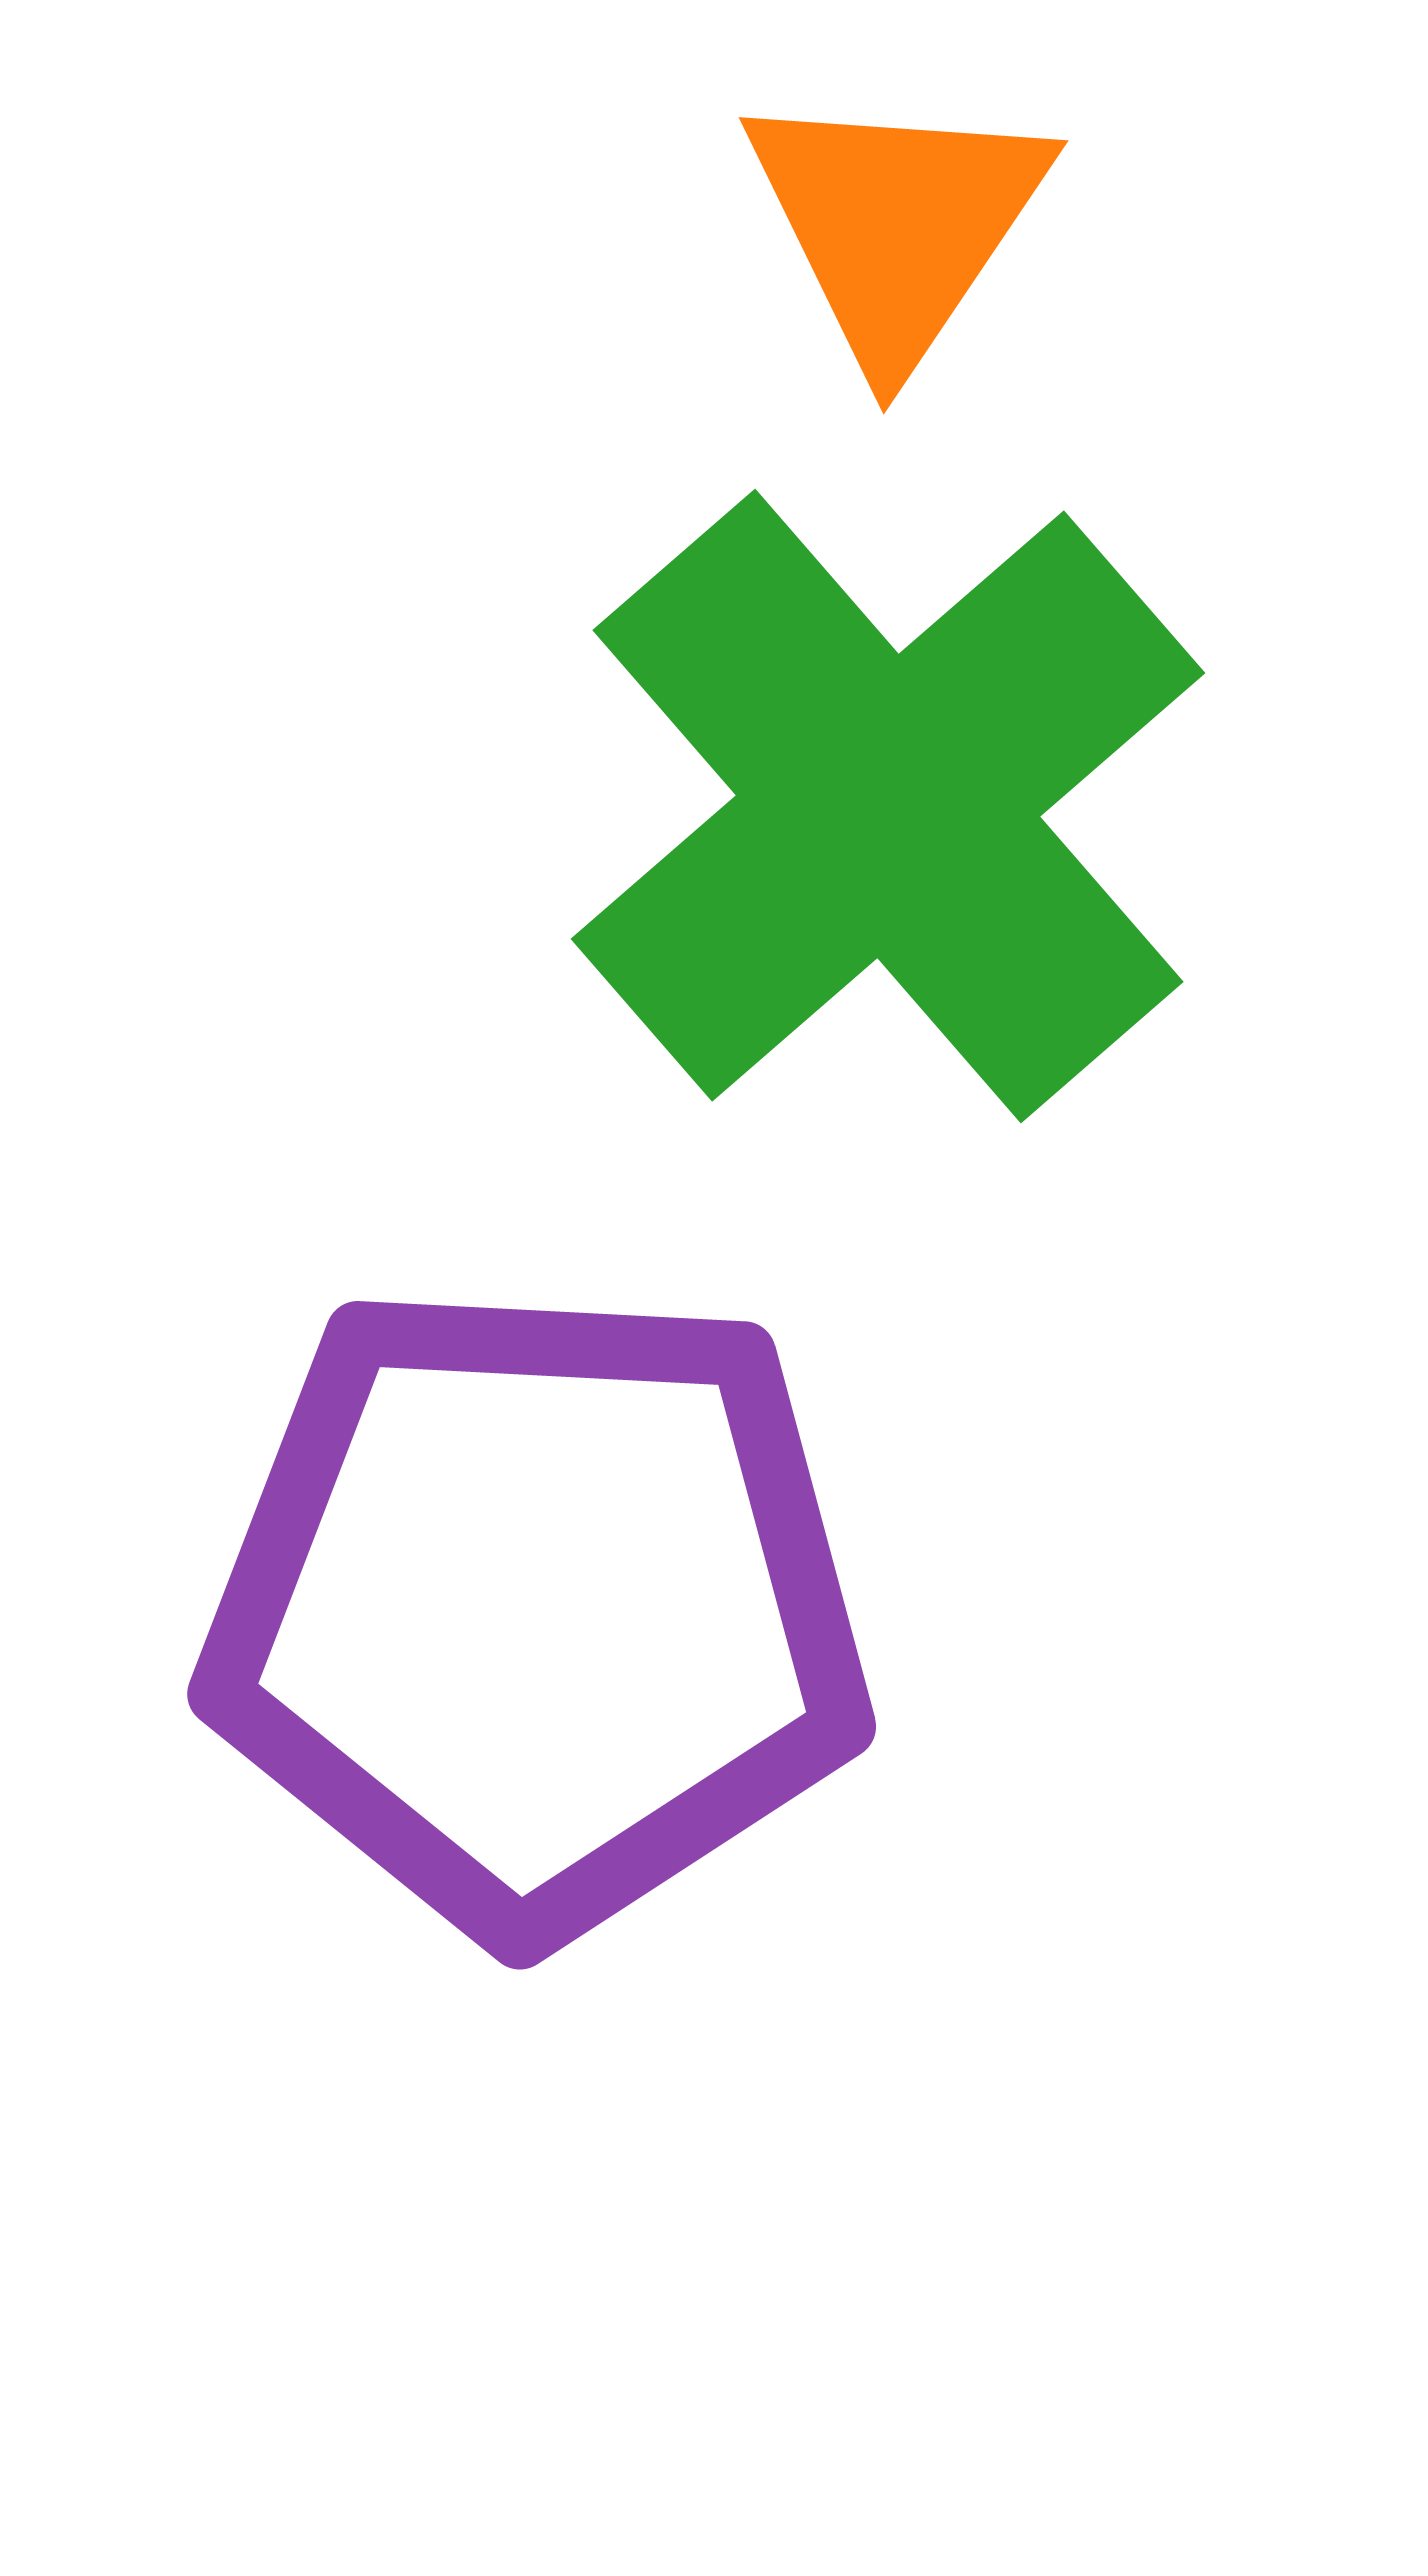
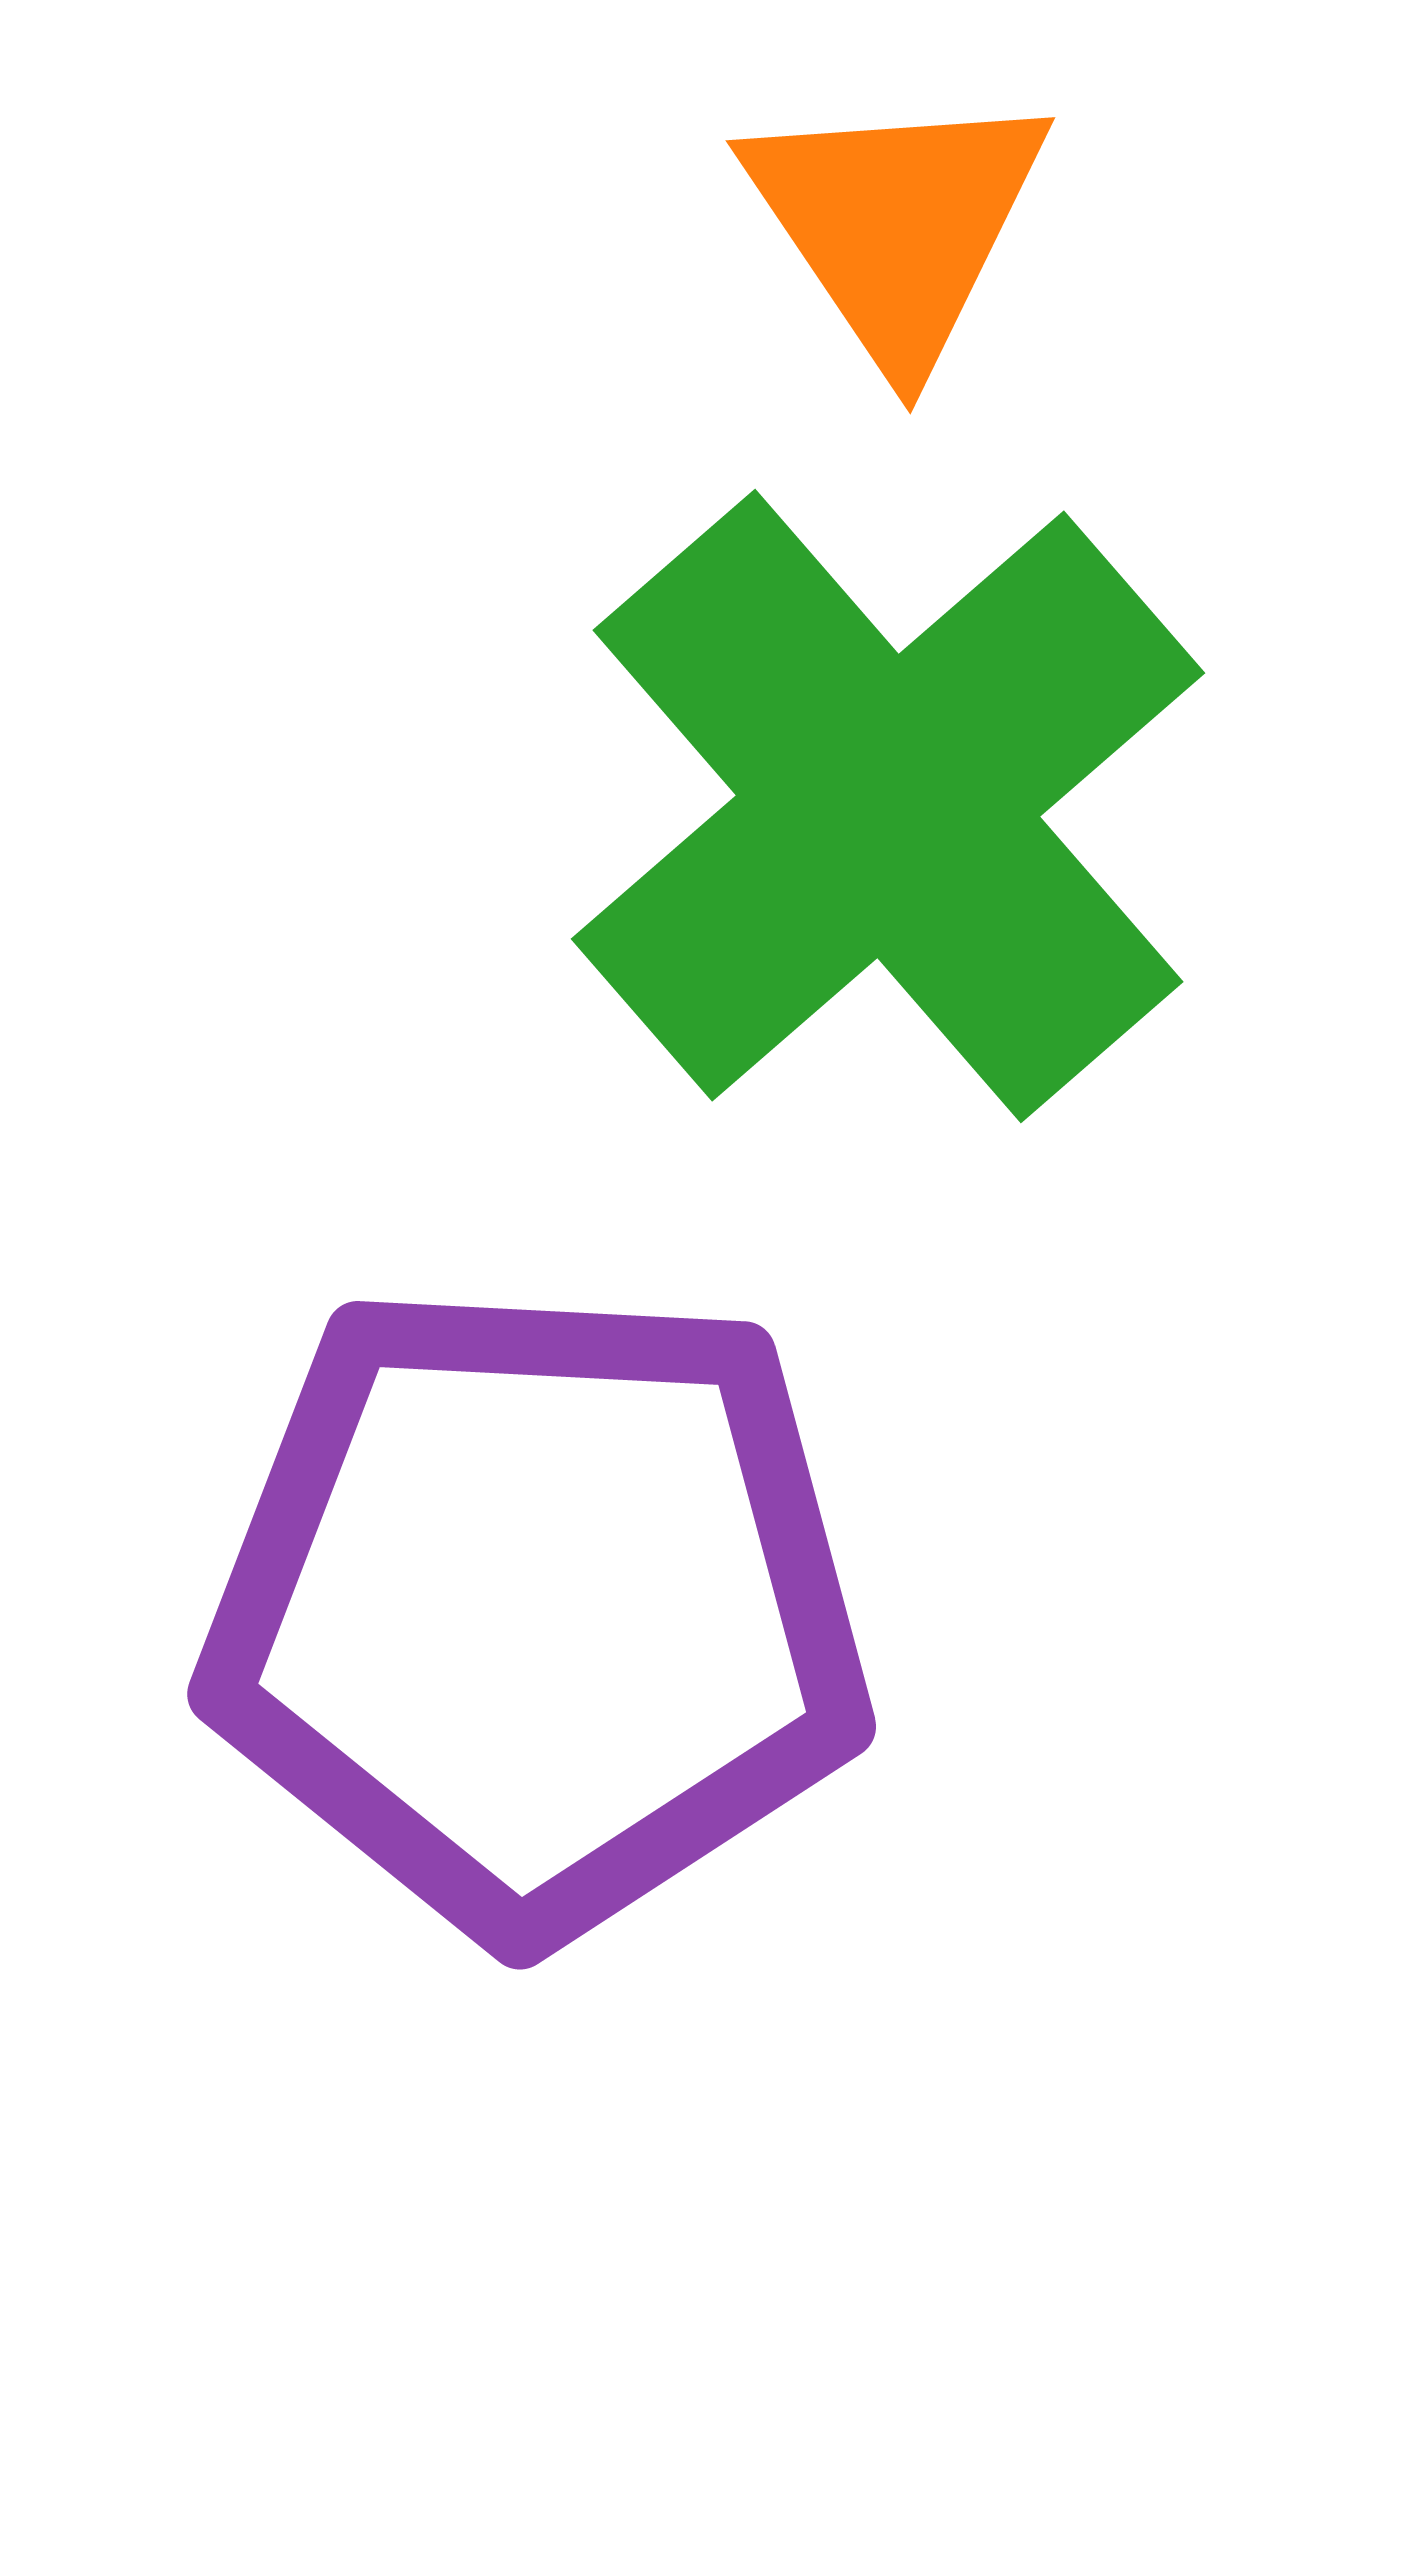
orange triangle: rotated 8 degrees counterclockwise
